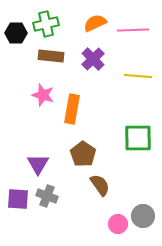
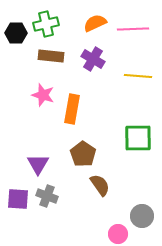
pink line: moved 1 px up
purple cross: rotated 15 degrees counterclockwise
gray circle: moved 1 px left
pink circle: moved 10 px down
